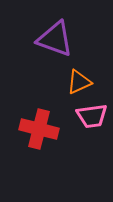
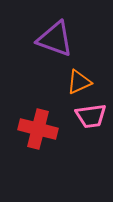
pink trapezoid: moved 1 px left
red cross: moved 1 px left
